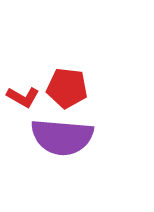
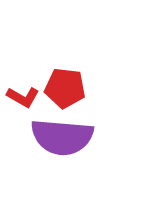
red pentagon: moved 2 px left
